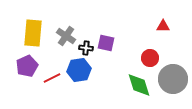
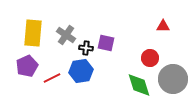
gray cross: moved 1 px up
blue hexagon: moved 2 px right, 1 px down
